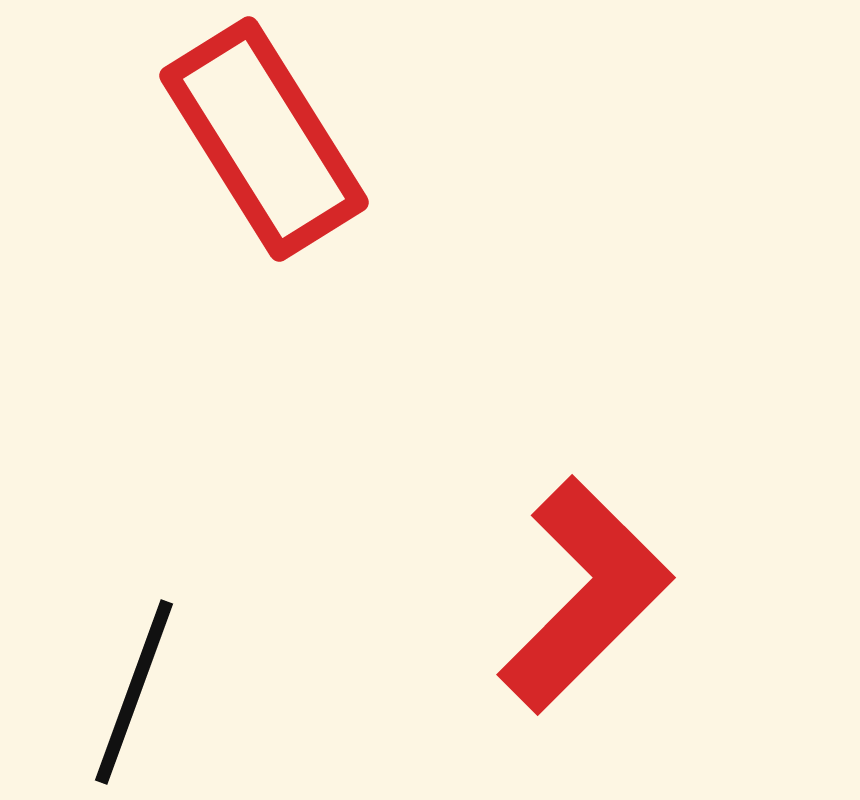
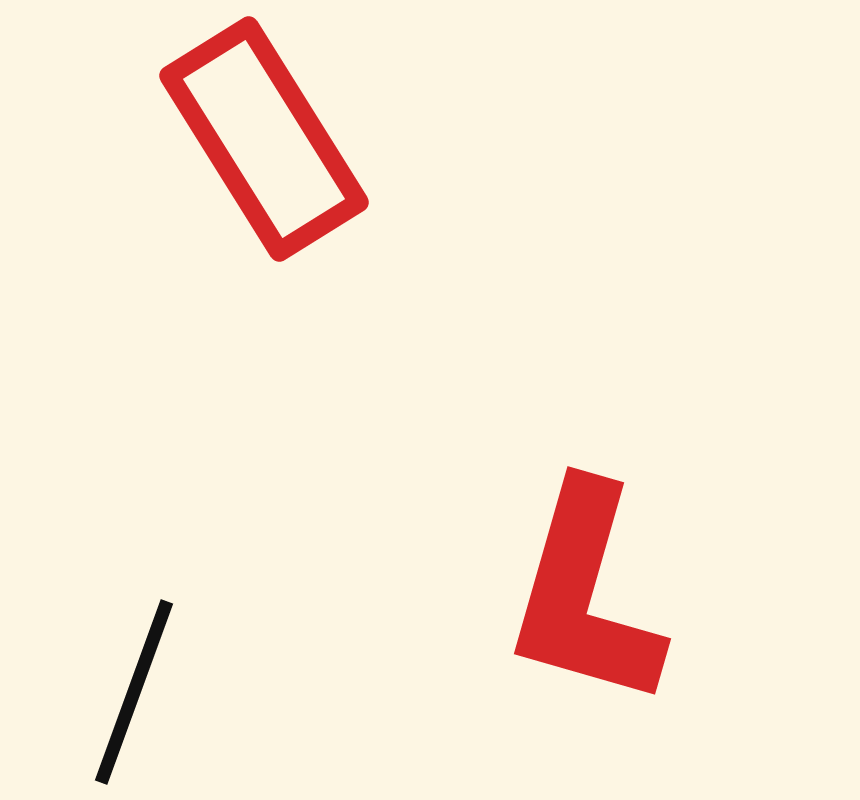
red L-shape: rotated 151 degrees clockwise
